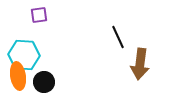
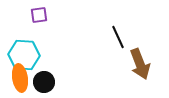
brown arrow: rotated 28 degrees counterclockwise
orange ellipse: moved 2 px right, 2 px down
